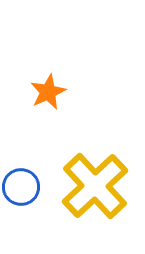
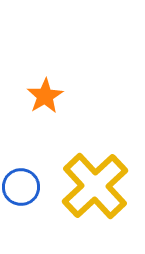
orange star: moved 3 px left, 4 px down; rotated 6 degrees counterclockwise
